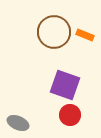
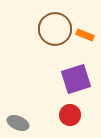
brown circle: moved 1 px right, 3 px up
purple square: moved 11 px right, 6 px up; rotated 36 degrees counterclockwise
